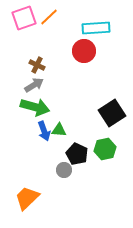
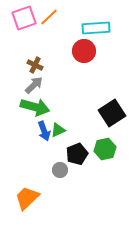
brown cross: moved 2 px left
gray arrow: rotated 12 degrees counterclockwise
green triangle: moved 1 px left; rotated 28 degrees counterclockwise
black pentagon: rotated 25 degrees clockwise
gray circle: moved 4 px left
